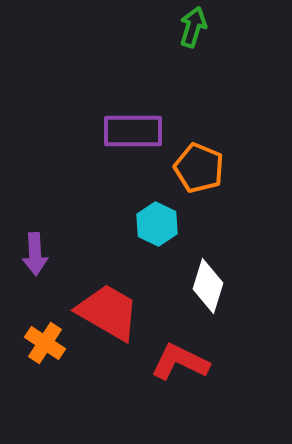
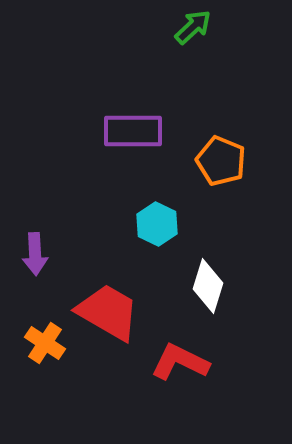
green arrow: rotated 30 degrees clockwise
orange pentagon: moved 22 px right, 7 px up
